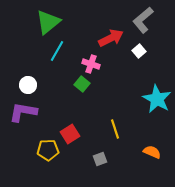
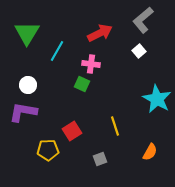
green triangle: moved 21 px left, 11 px down; rotated 20 degrees counterclockwise
red arrow: moved 11 px left, 5 px up
pink cross: rotated 12 degrees counterclockwise
green square: rotated 14 degrees counterclockwise
yellow line: moved 3 px up
red square: moved 2 px right, 3 px up
orange semicircle: moved 2 px left; rotated 96 degrees clockwise
